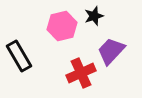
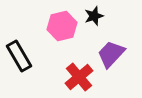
purple trapezoid: moved 3 px down
red cross: moved 2 px left, 4 px down; rotated 16 degrees counterclockwise
